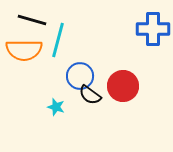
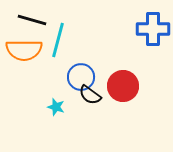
blue circle: moved 1 px right, 1 px down
